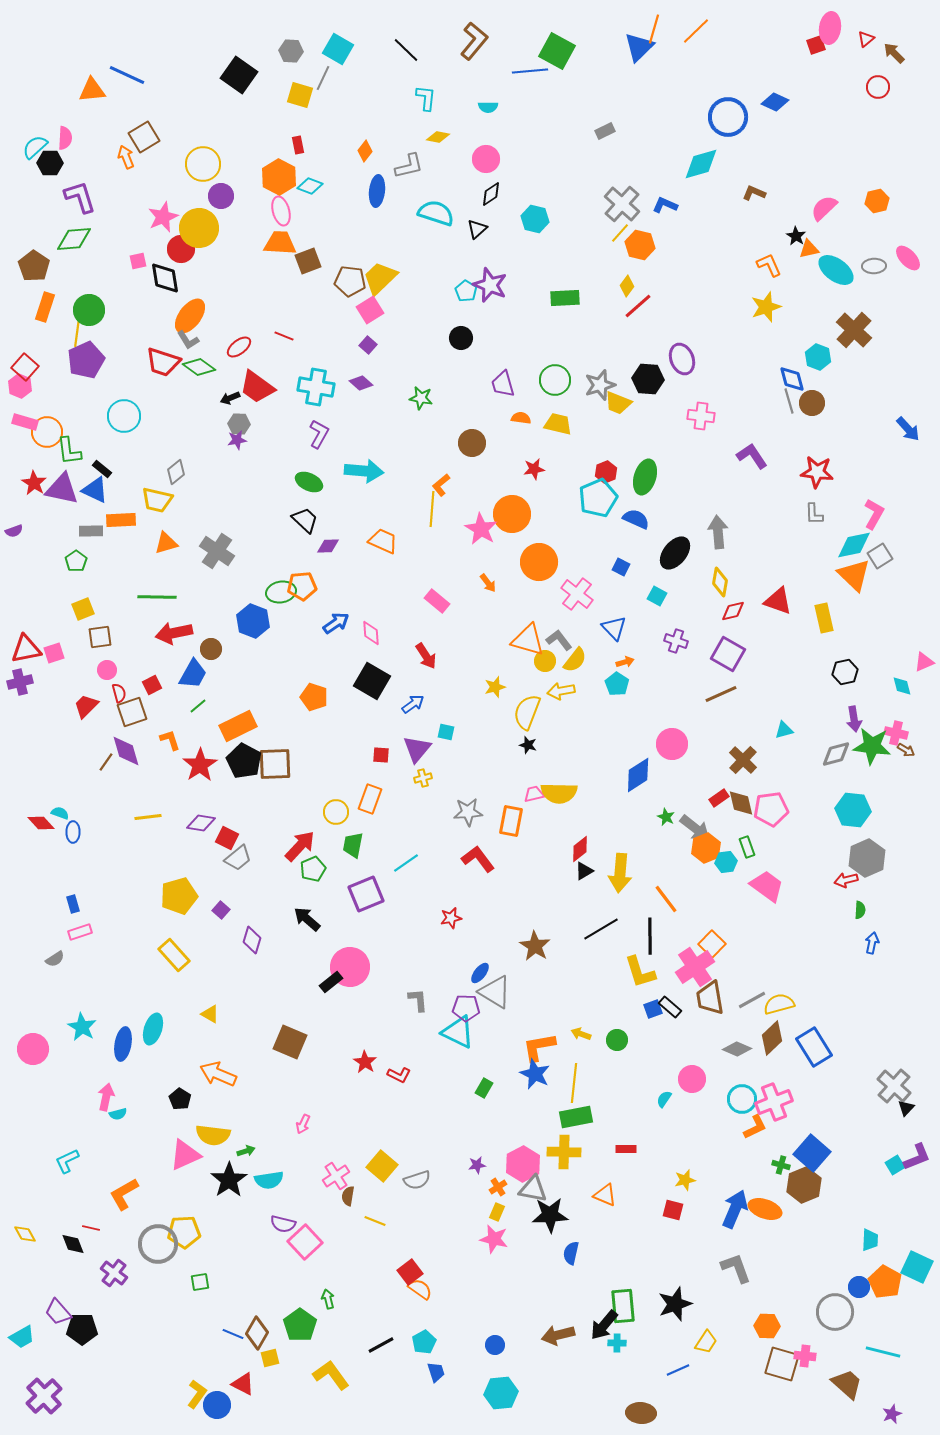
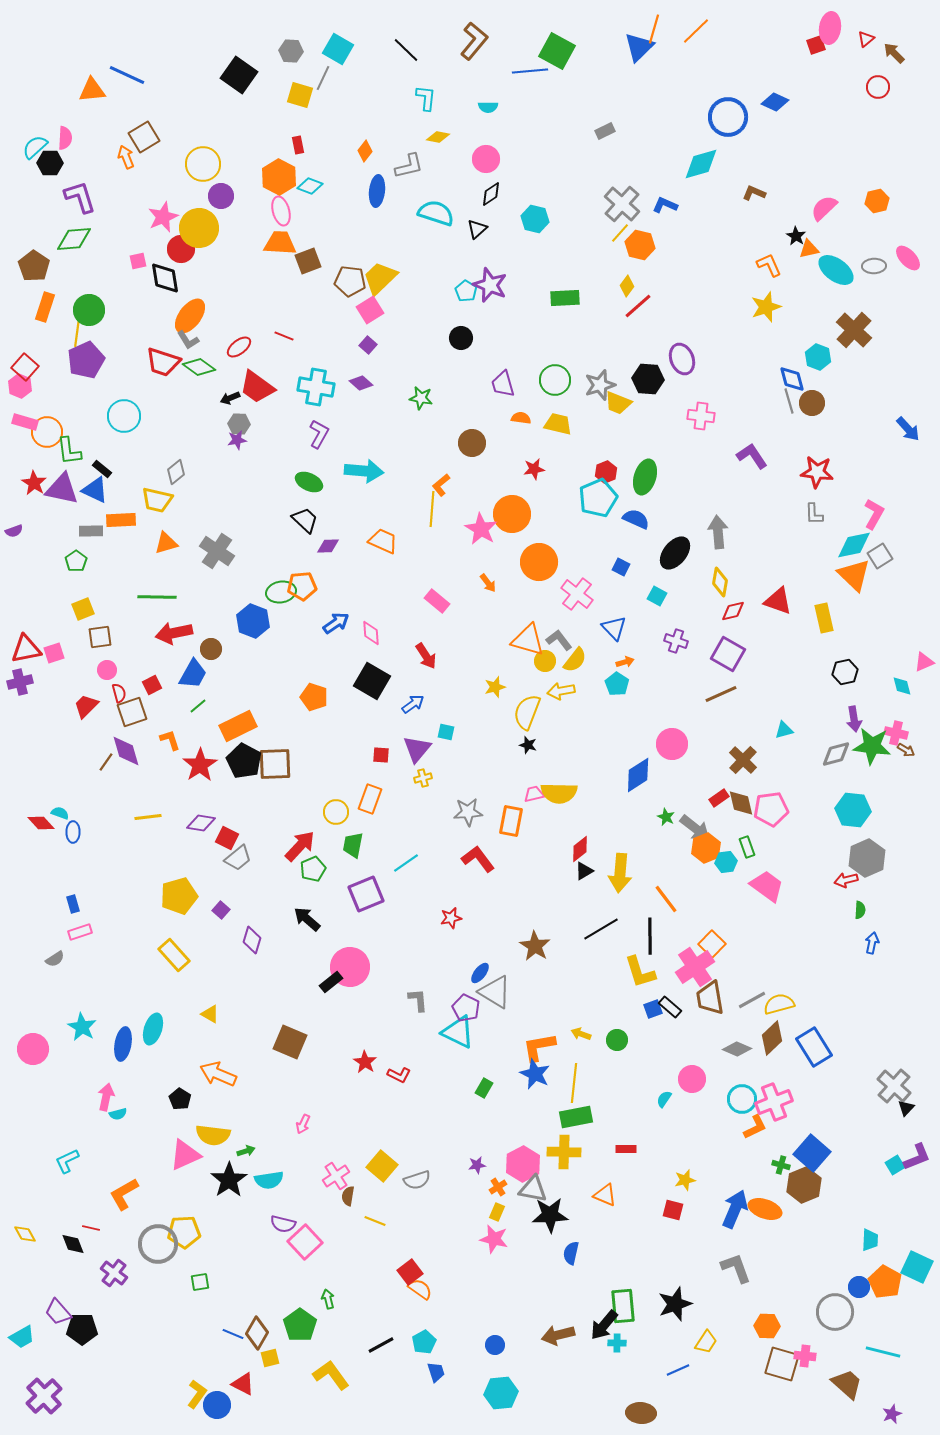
purple pentagon at (466, 1008): rotated 24 degrees clockwise
